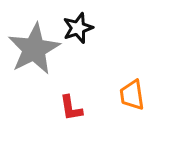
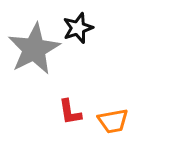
orange trapezoid: moved 19 px left, 26 px down; rotated 92 degrees counterclockwise
red L-shape: moved 1 px left, 4 px down
